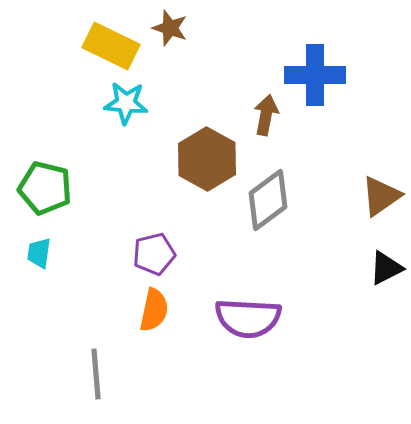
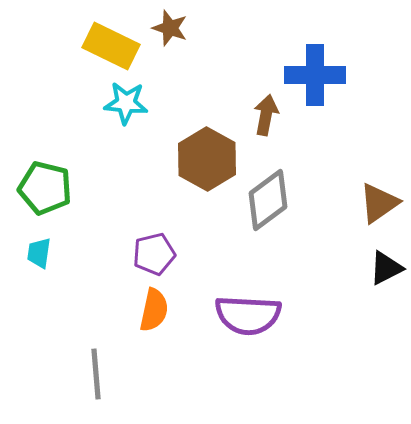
brown triangle: moved 2 px left, 7 px down
purple semicircle: moved 3 px up
